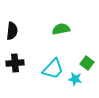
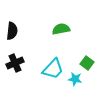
black cross: rotated 18 degrees counterclockwise
